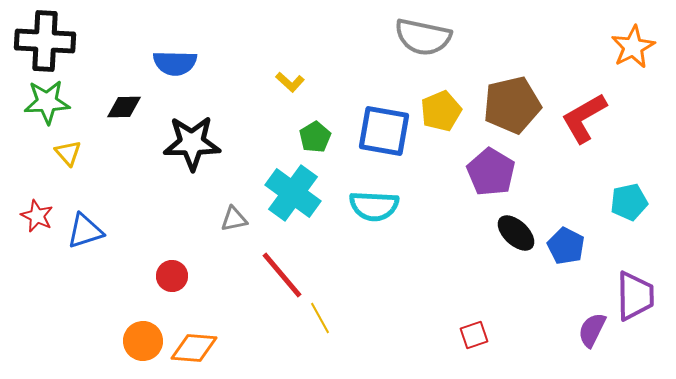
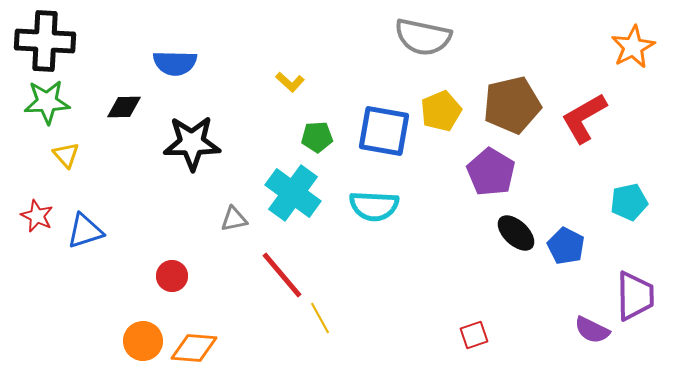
green pentagon: moved 2 px right; rotated 28 degrees clockwise
yellow triangle: moved 2 px left, 2 px down
purple semicircle: rotated 90 degrees counterclockwise
